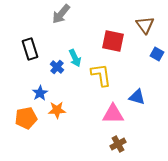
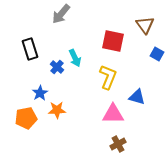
yellow L-shape: moved 7 px right, 2 px down; rotated 30 degrees clockwise
